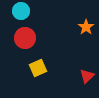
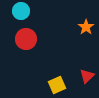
red circle: moved 1 px right, 1 px down
yellow square: moved 19 px right, 17 px down
